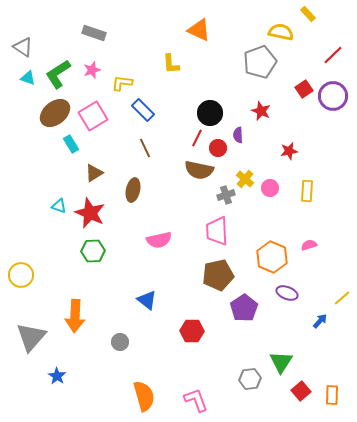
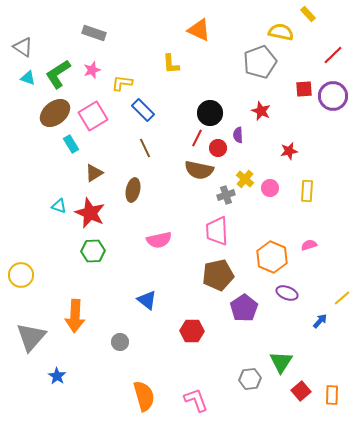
red square at (304, 89): rotated 30 degrees clockwise
